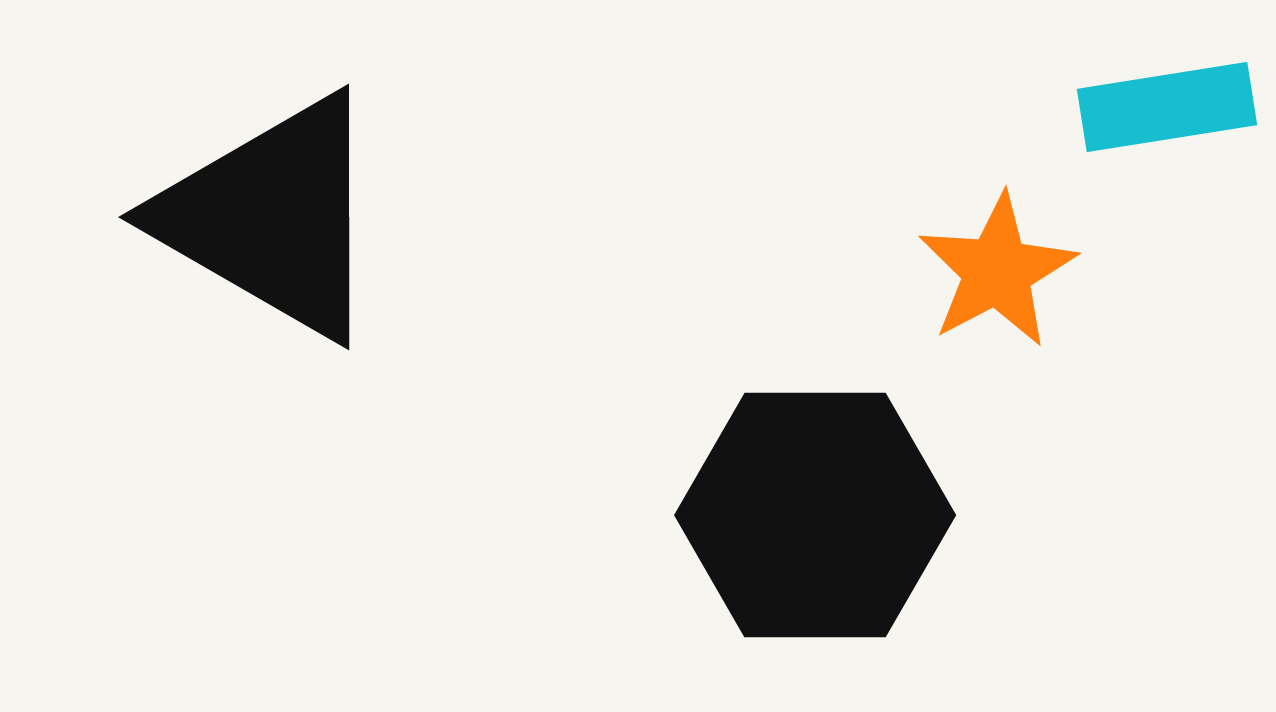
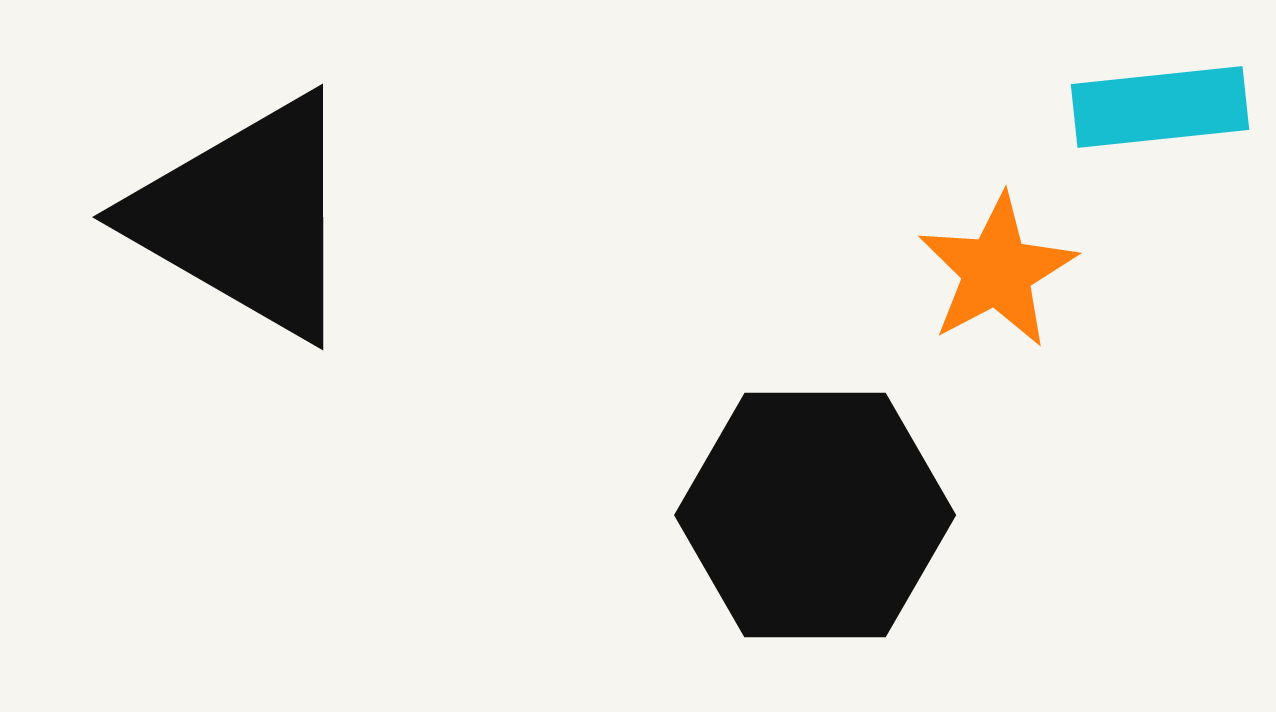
cyan rectangle: moved 7 px left; rotated 3 degrees clockwise
black triangle: moved 26 px left
